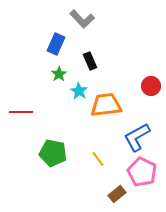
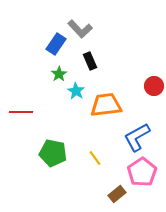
gray L-shape: moved 2 px left, 10 px down
blue rectangle: rotated 10 degrees clockwise
red circle: moved 3 px right
cyan star: moved 3 px left
yellow line: moved 3 px left, 1 px up
pink pentagon: rotated 12 degrees clockwise
